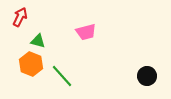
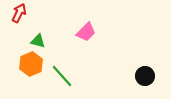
red arrow: moved 1 px left, 4 px up
pink trapezoid: rotated 30 degrees counterclockwise
orange hexagon: rotated 15 degrees clockwise
black circle: moved 2 px left
